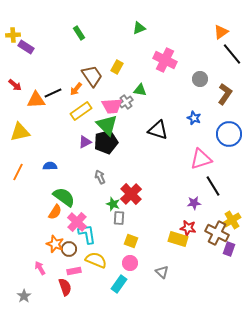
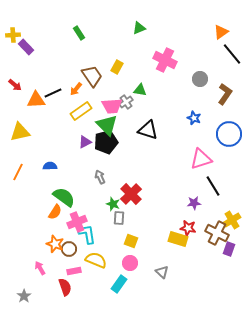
purple rectangle at (26, 47): rotated 14 degrees clockwise
black triangle at (158, 130): moved 10 px left
pink cross at (77, 222): rotated 24 degrees clockwise
